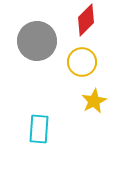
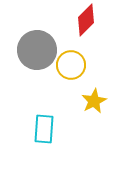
gray circle: moved 9 px down
yellow circle: moved 11 px left, 3 px down
cyan rectangle: moved 5 px right
